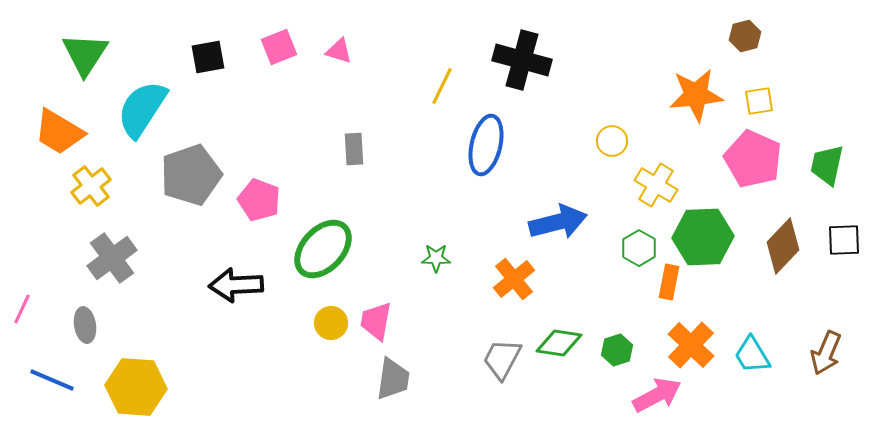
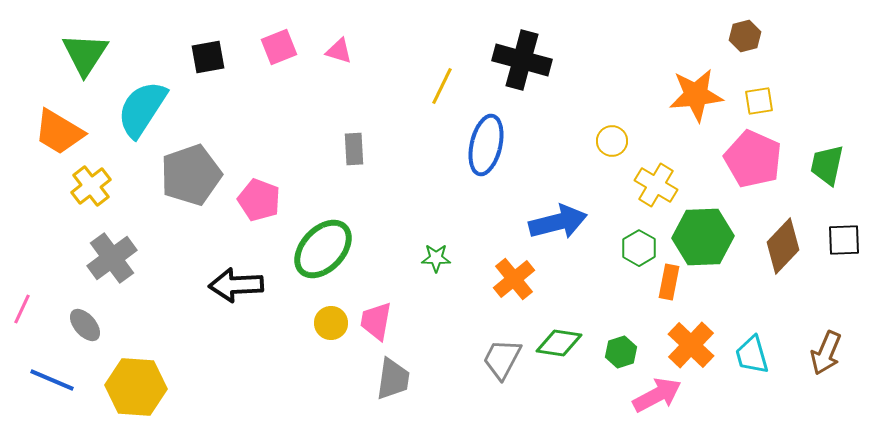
gray ellipse at (85, 325): rotated 32 degrees counterclockwise
green hexagon at (617, 350): moved 4 px right, 2 px down
cyan trapezoid at (752, 355): rotated 15 degrees clockwise
